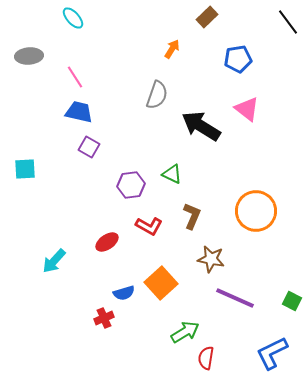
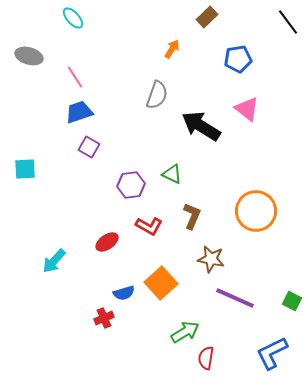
gray ellipse: rotated 20 degrees clockwise
blue trapezoid: rotated 32 degrees counterclockwise
